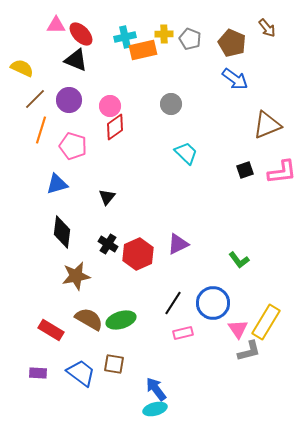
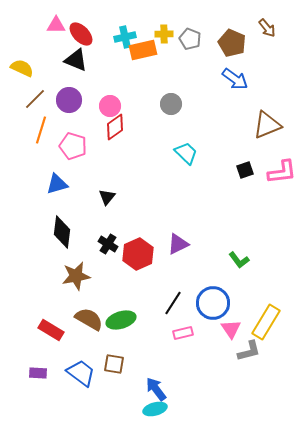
pink triangle at (238, 329): moved 7 px left
